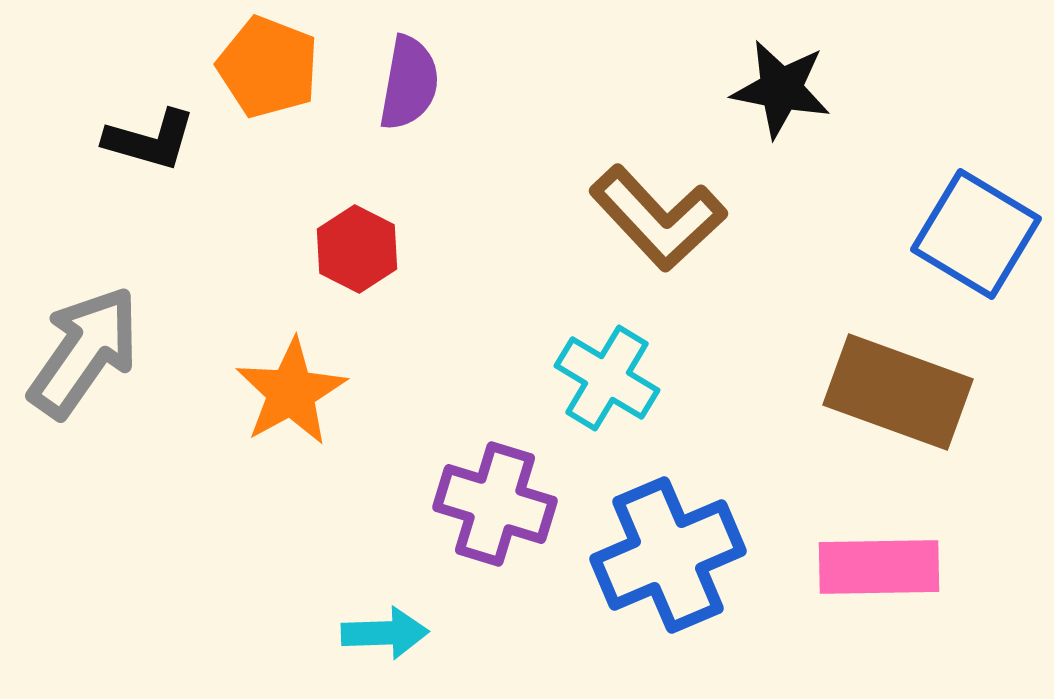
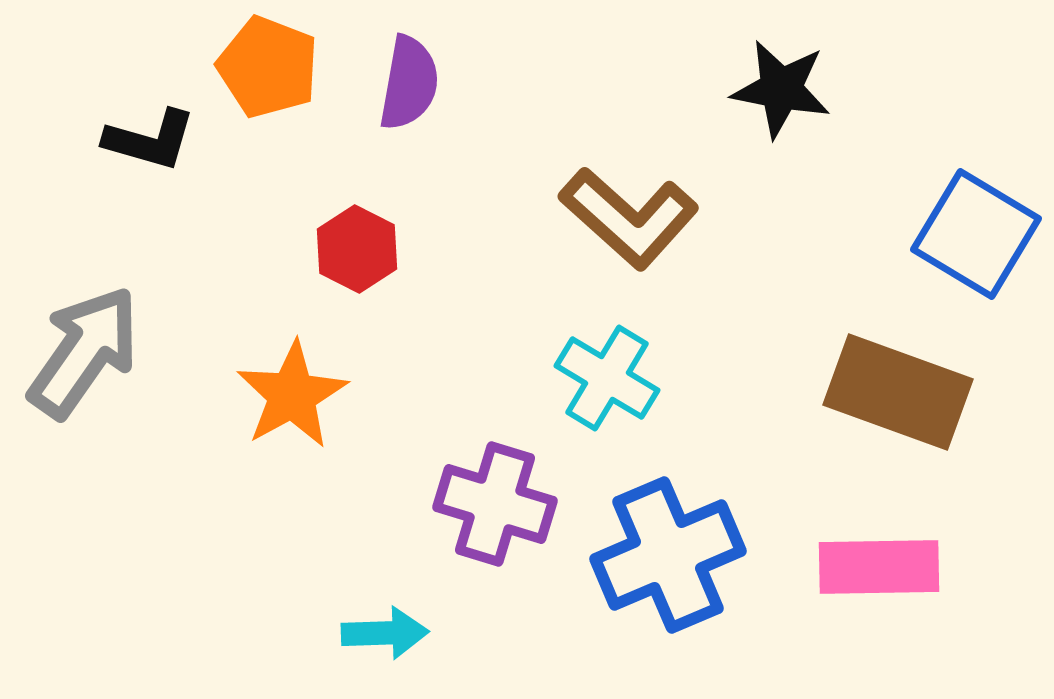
brown L-shape: moved 29 px left; rotated 5 degrees counterclockwise
orange star: moved 1 px right, 3 px down
